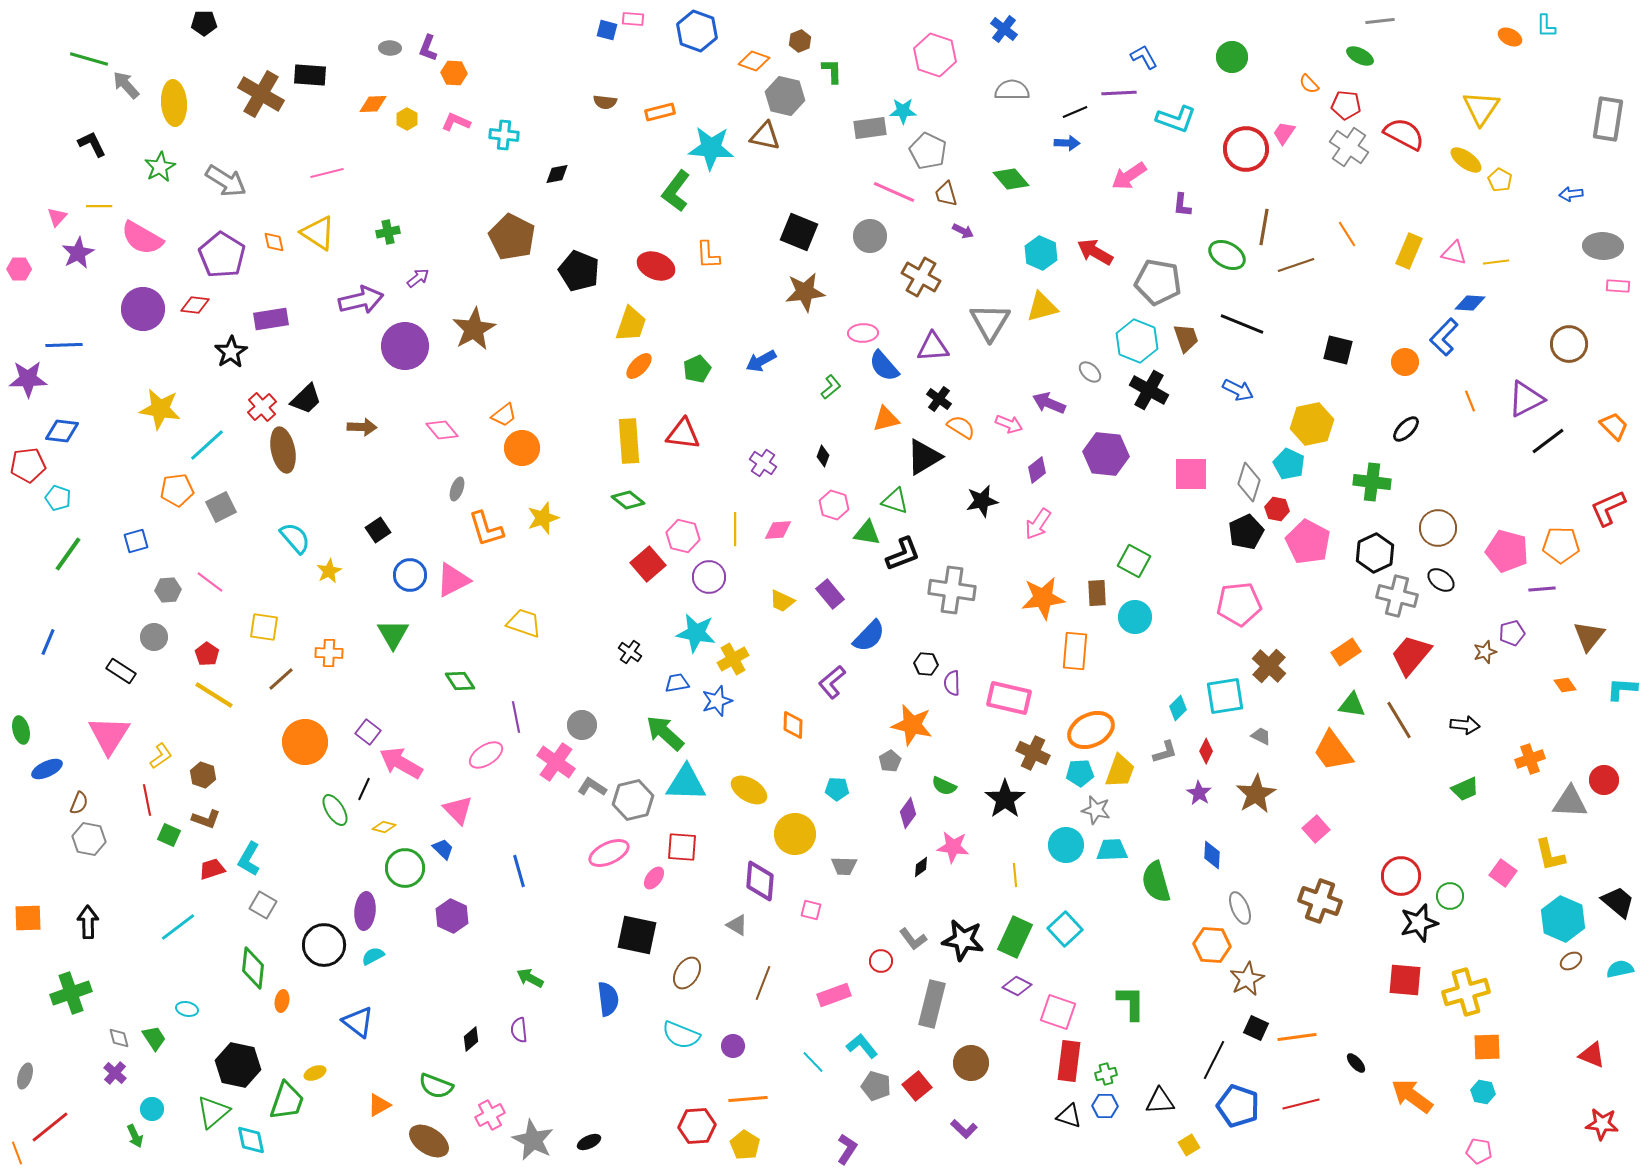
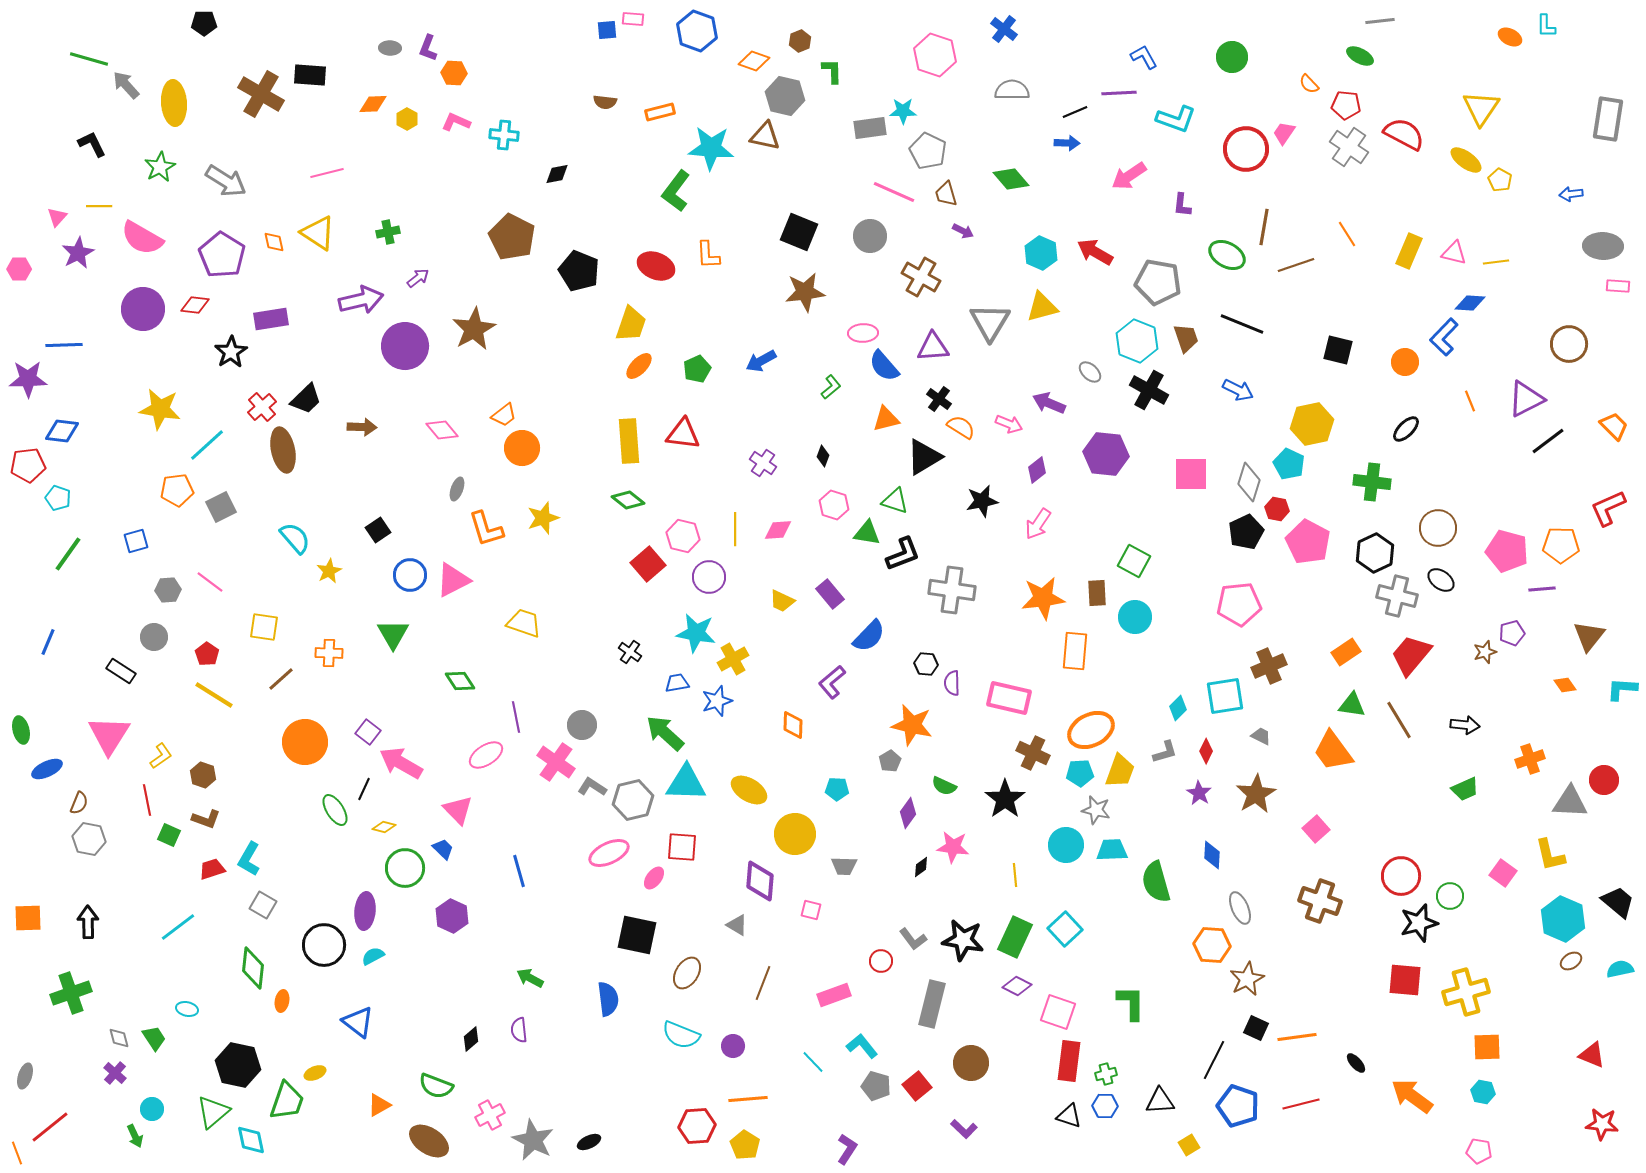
blue square at (607, 30): rotated 20 degrees counterclockwise
brown cross at (1269, 666): rotated 24 degrees clockwise
